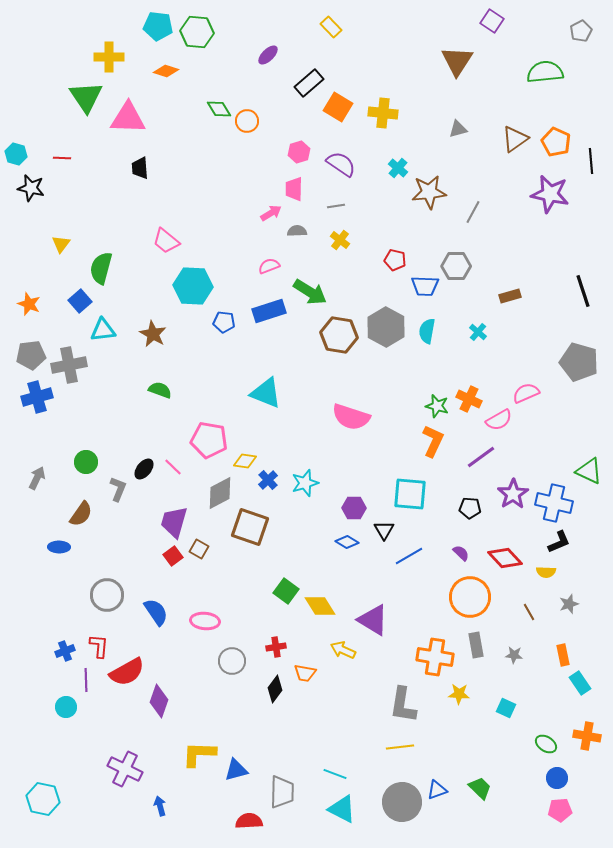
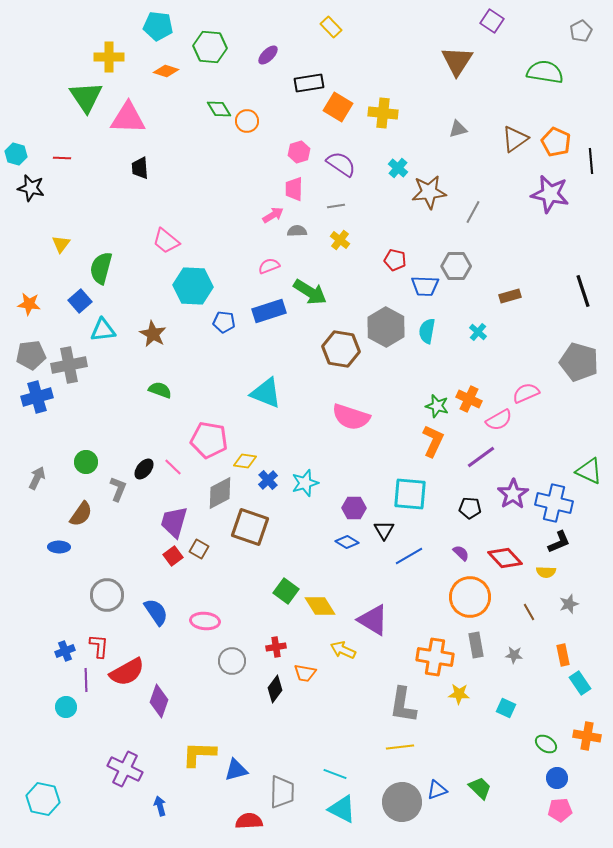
green hexagon at (197, 32): moved 13 px right, 15 px down
green semicircle at (545, 72): rotated 15 degrees clockwise
black rectangle at (309, 83): rotated 32 degrees clockwise
pink arrow at (271, 213): moved 2 px right, 2 px down
orange star at (29, 304): rotated 15 degrees counterclockwise
brown hexagon at (339, 335): moved 2 px right, 14 px down
